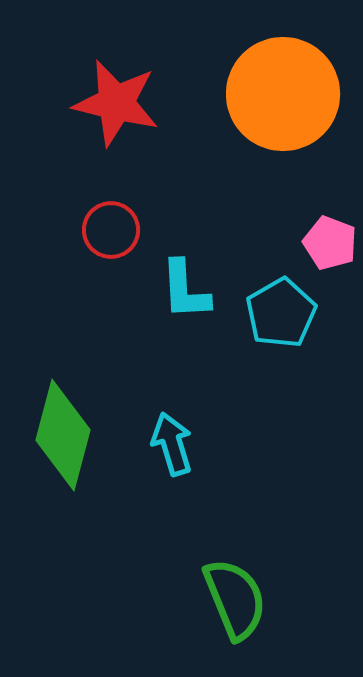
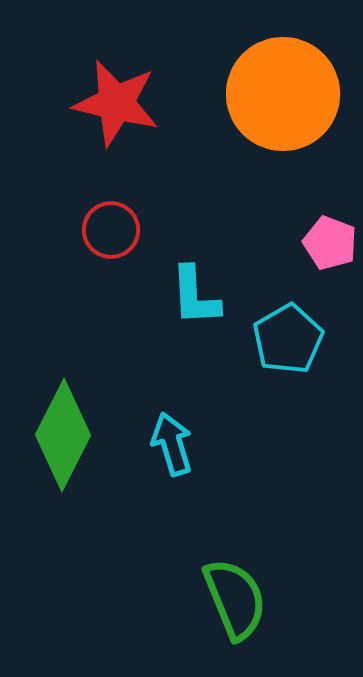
cyan L-shape: moved 10 px right, 6 px down
cyan pentagon: moved 7 px right, 26 px down
green diamond: rotated 12 degrees clockwise
